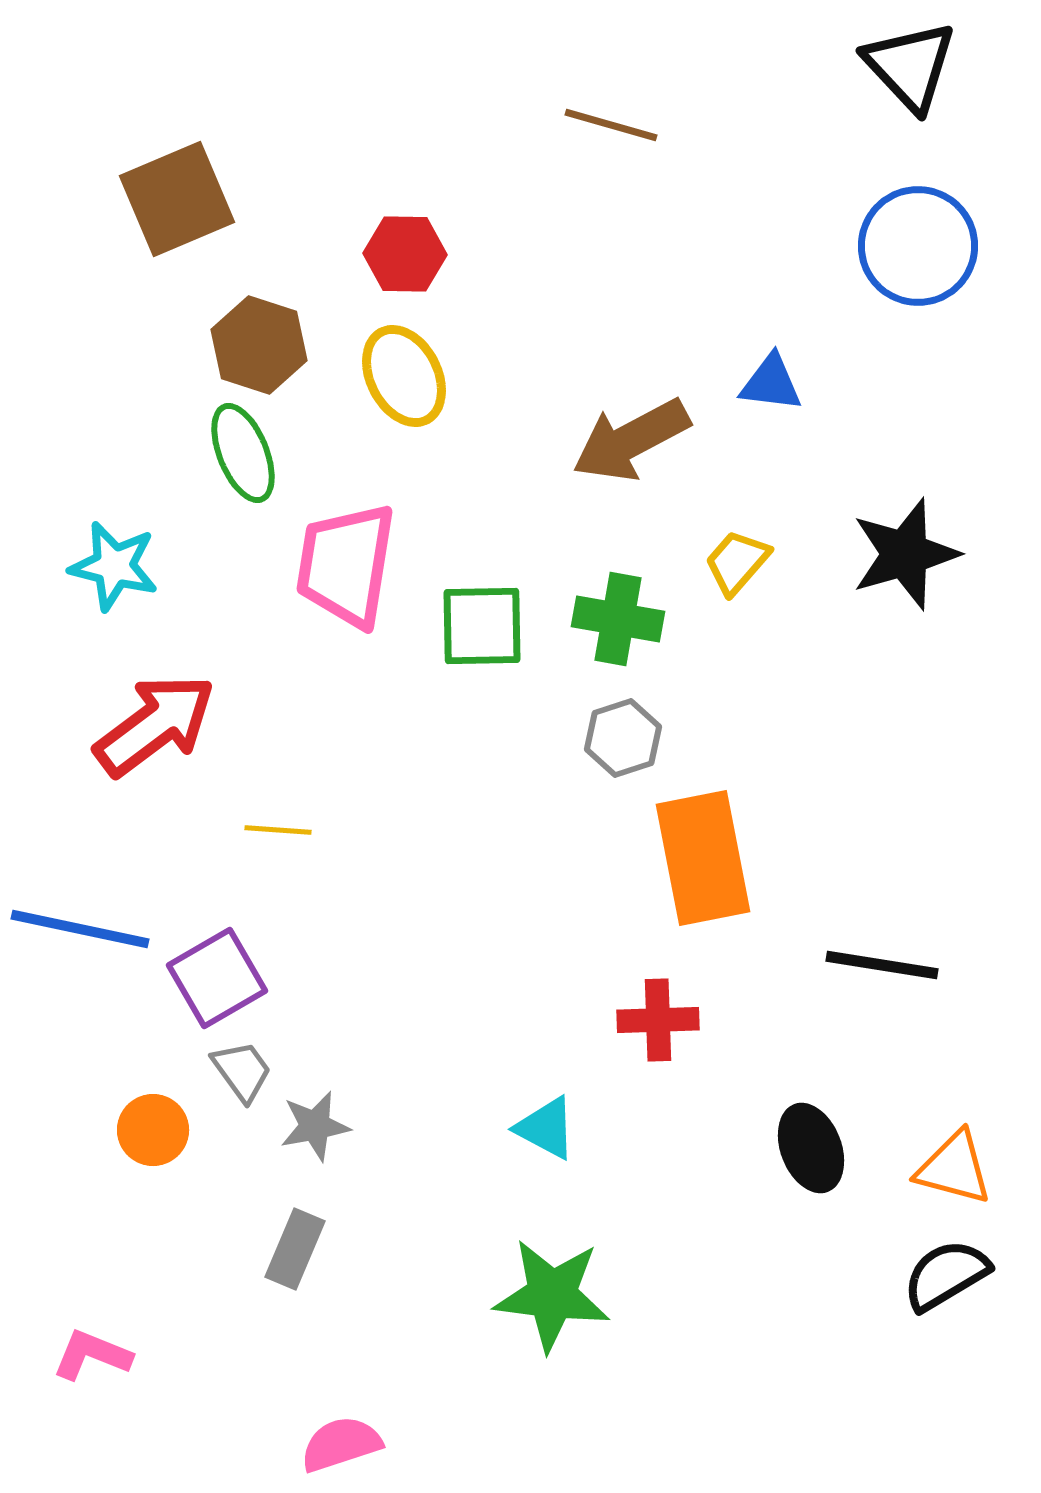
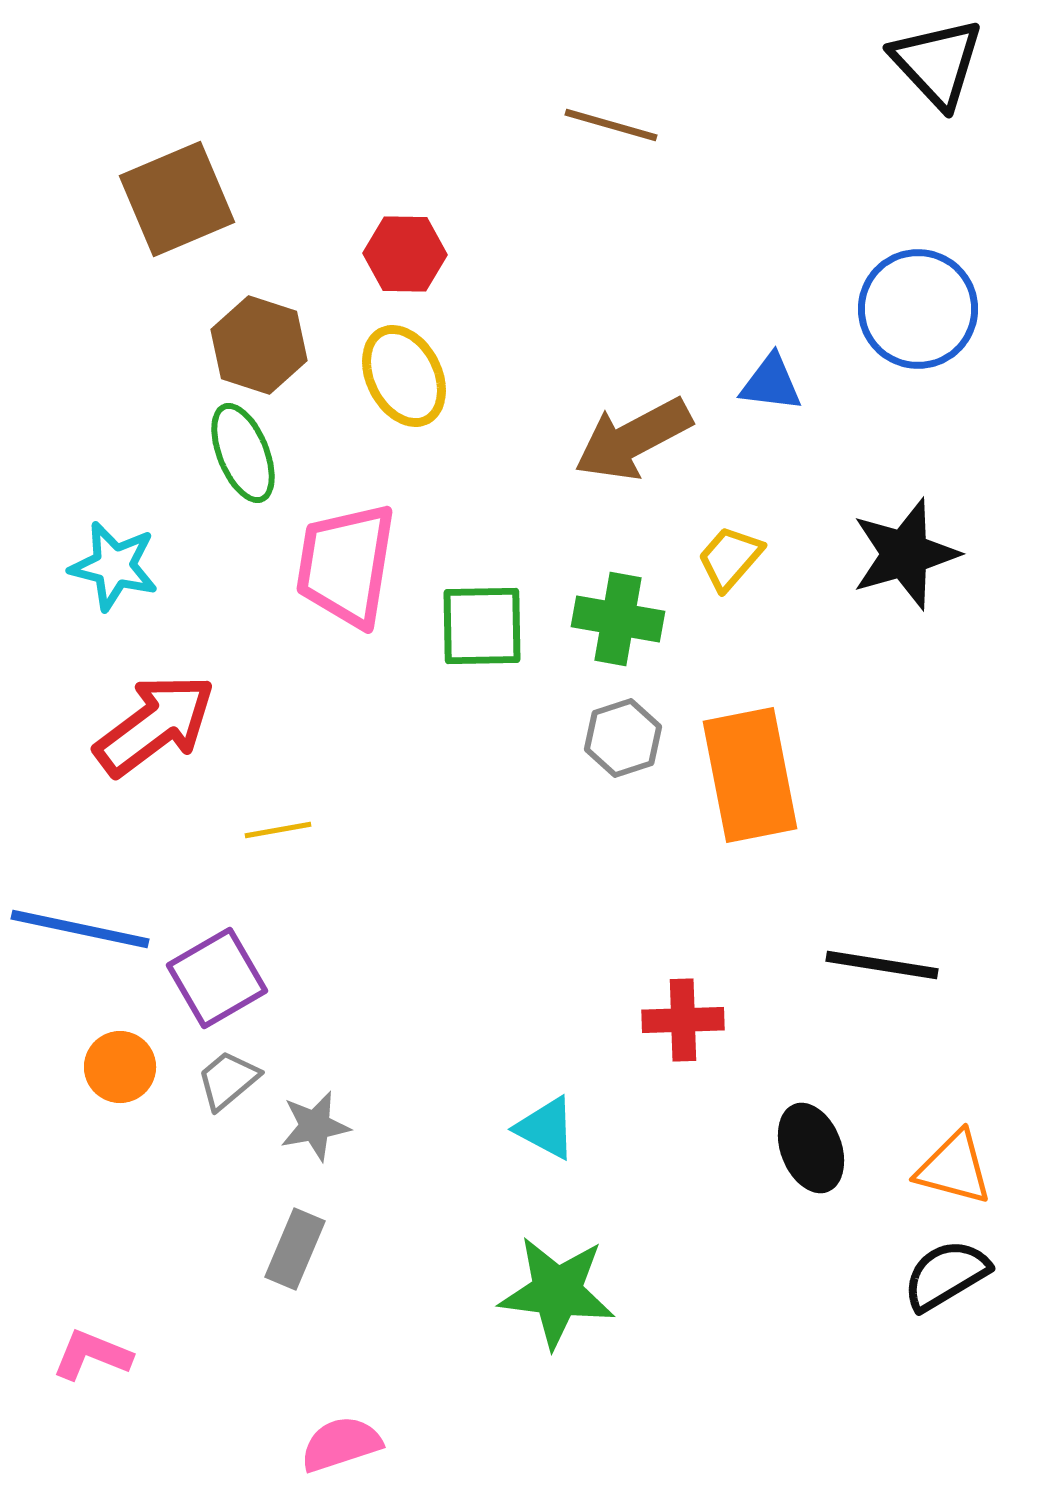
black triangle: moved 27 px right, 3 px up
blue circle: moved 63 px down
brown arrow: moved 2 px right, 1 px up
yellow trapezoid: moved 7 px left, 4 px up
yellow line: rotated 14 degrees counterclockwise
orange rectangle: moved 47 px right, 83 px up
red cross: moved 25 px right
gray trapezoid: moved 14 px left, 9 px down; rotated 94 degrees counterclockwise
orange circle: moved 33 px left, 63 px up
green star: moved 5 px right, 3 px up
